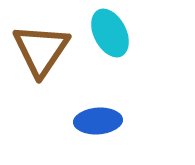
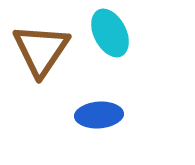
blue ellipse: moved 1 px right, 6 px up
